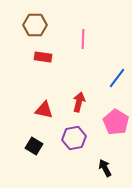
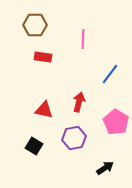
blue line: moved 7 px left, 4 px up
black arrow: rotated 84 degrees clockwise
